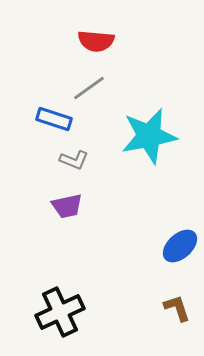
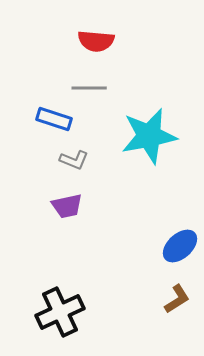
gray line: rotated 36 degrees clockwise
brown L-shape: moved 9 px up; rotated 76 degrees clockwise
